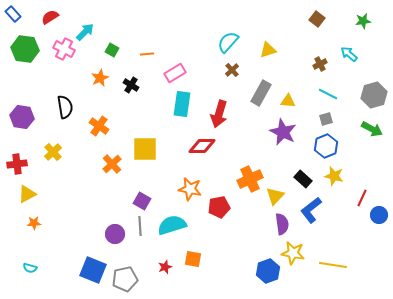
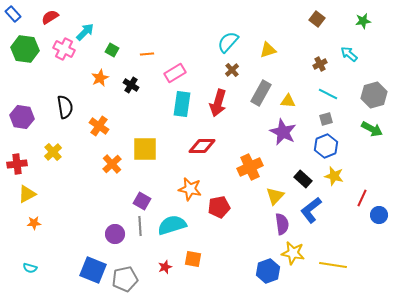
red arrow at (219, 114): moved 1 px left, 11 px up
orange cross at (250, 179): moved 12 px up
